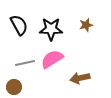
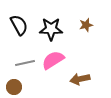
pink semicircle: moved 1 px right, 1 px down
brown arrow: moved 1 px down
